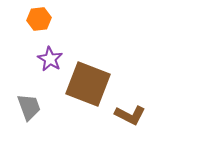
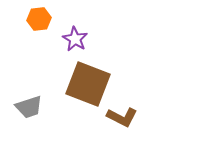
purple star: moved 25 px right, 20 px up
gray trapezoid: rotated 92 degrees clockwise
brown L-shape: moved 8 px left, 2 px down
